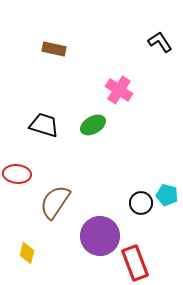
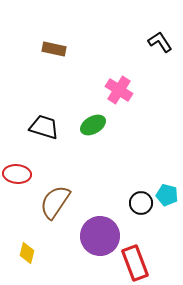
black trapezoid: moved 2 px down
